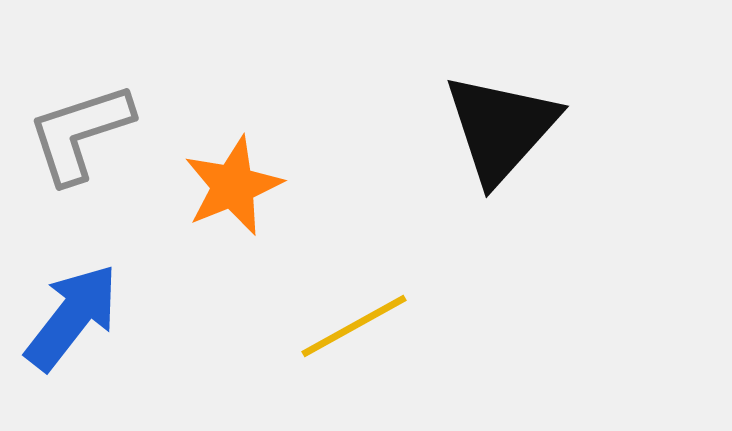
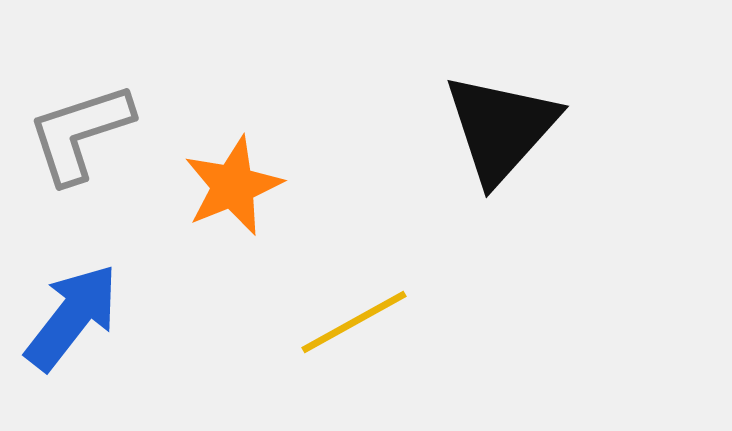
yellow line: moved 4 px up
